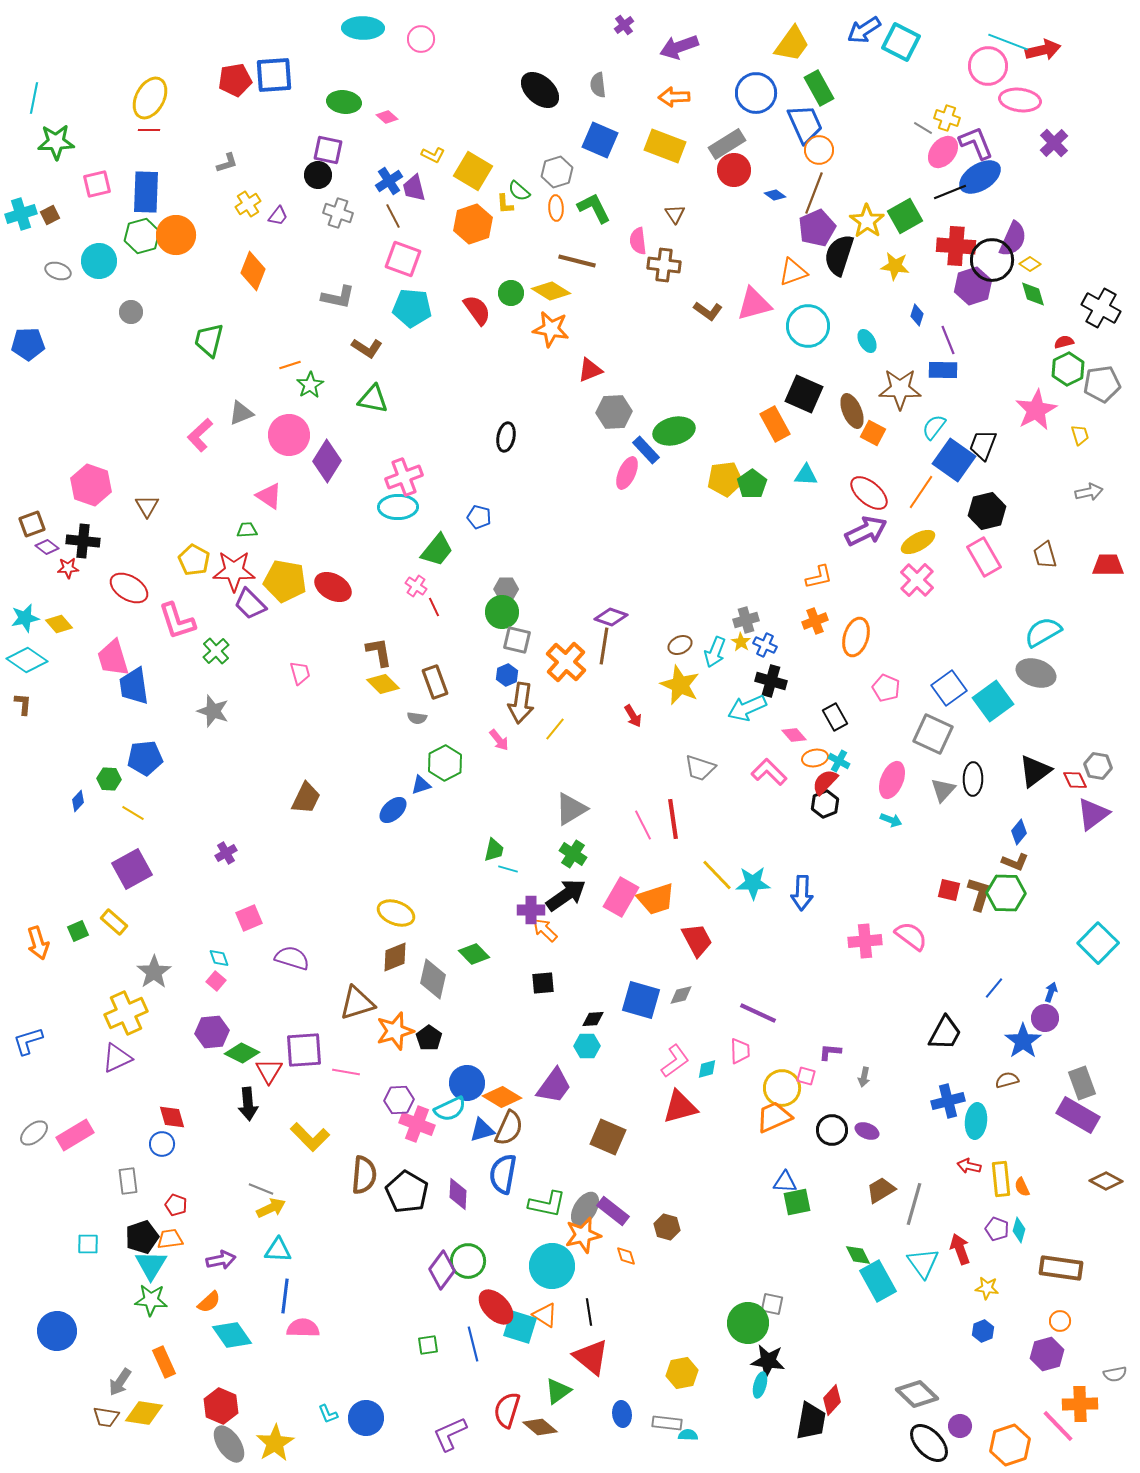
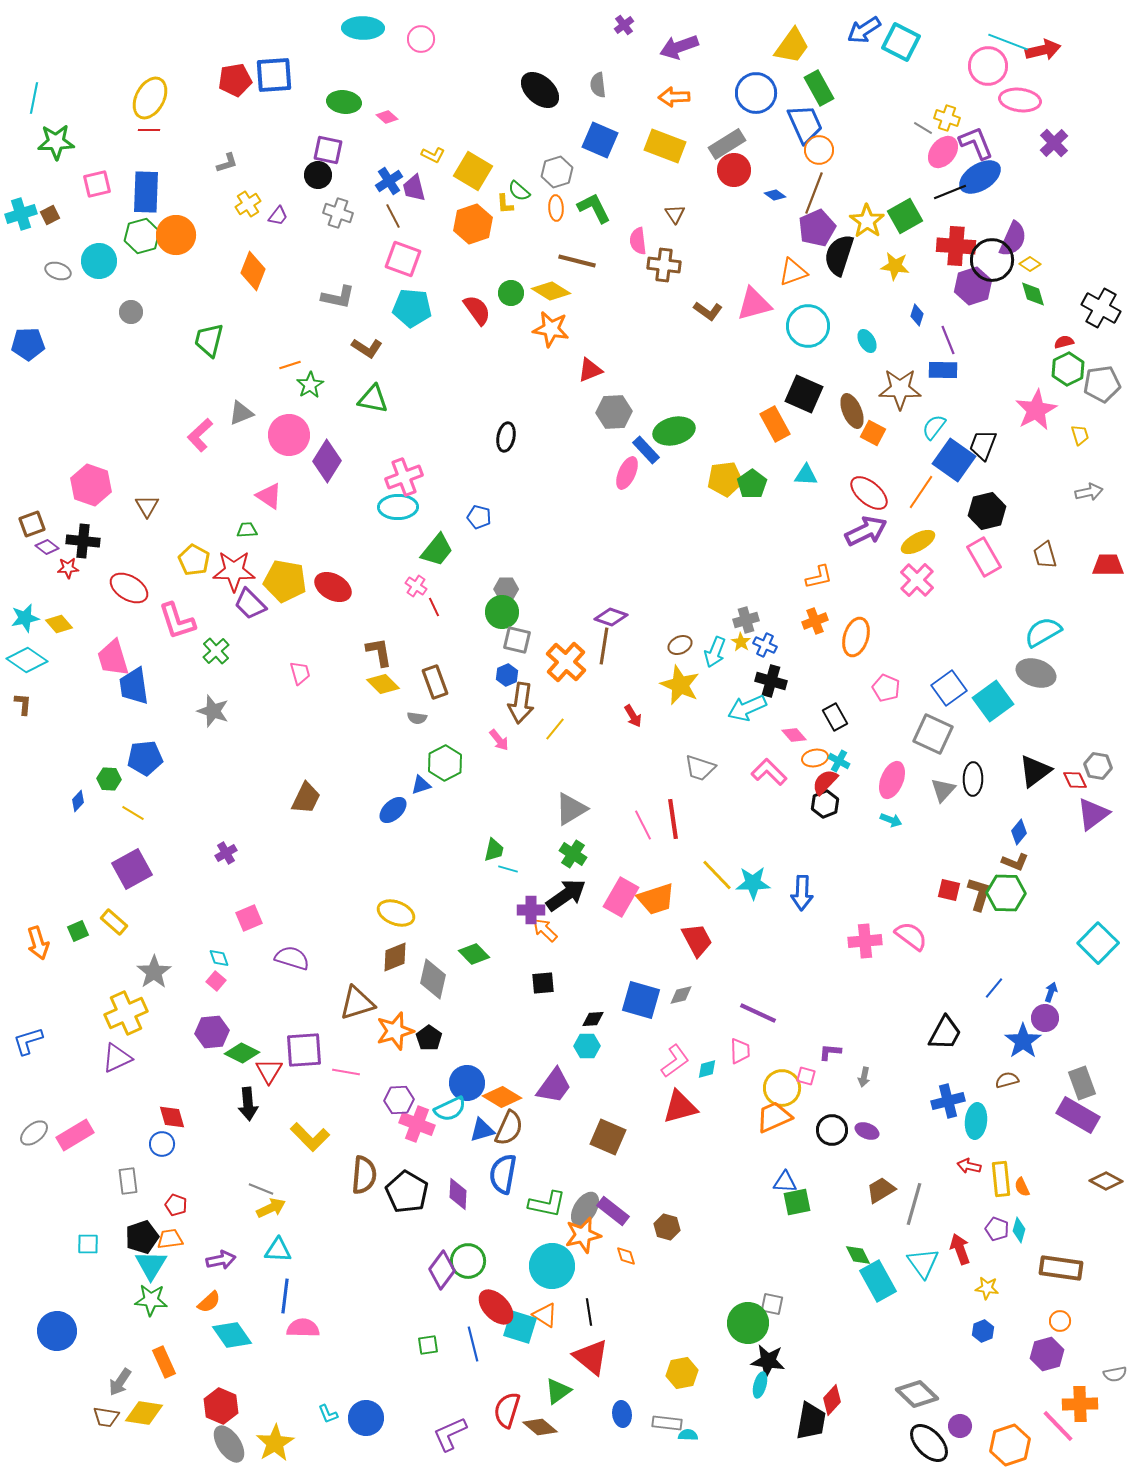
yellow trapezoid at (792, 44): moved 2 px down
